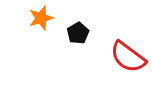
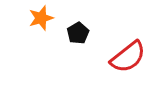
red semicircle: rotated 75 degrees counterclockwise
